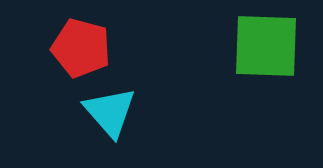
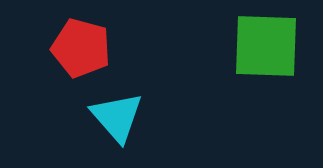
cyan triangle: moved 7 px right, 5 px down
